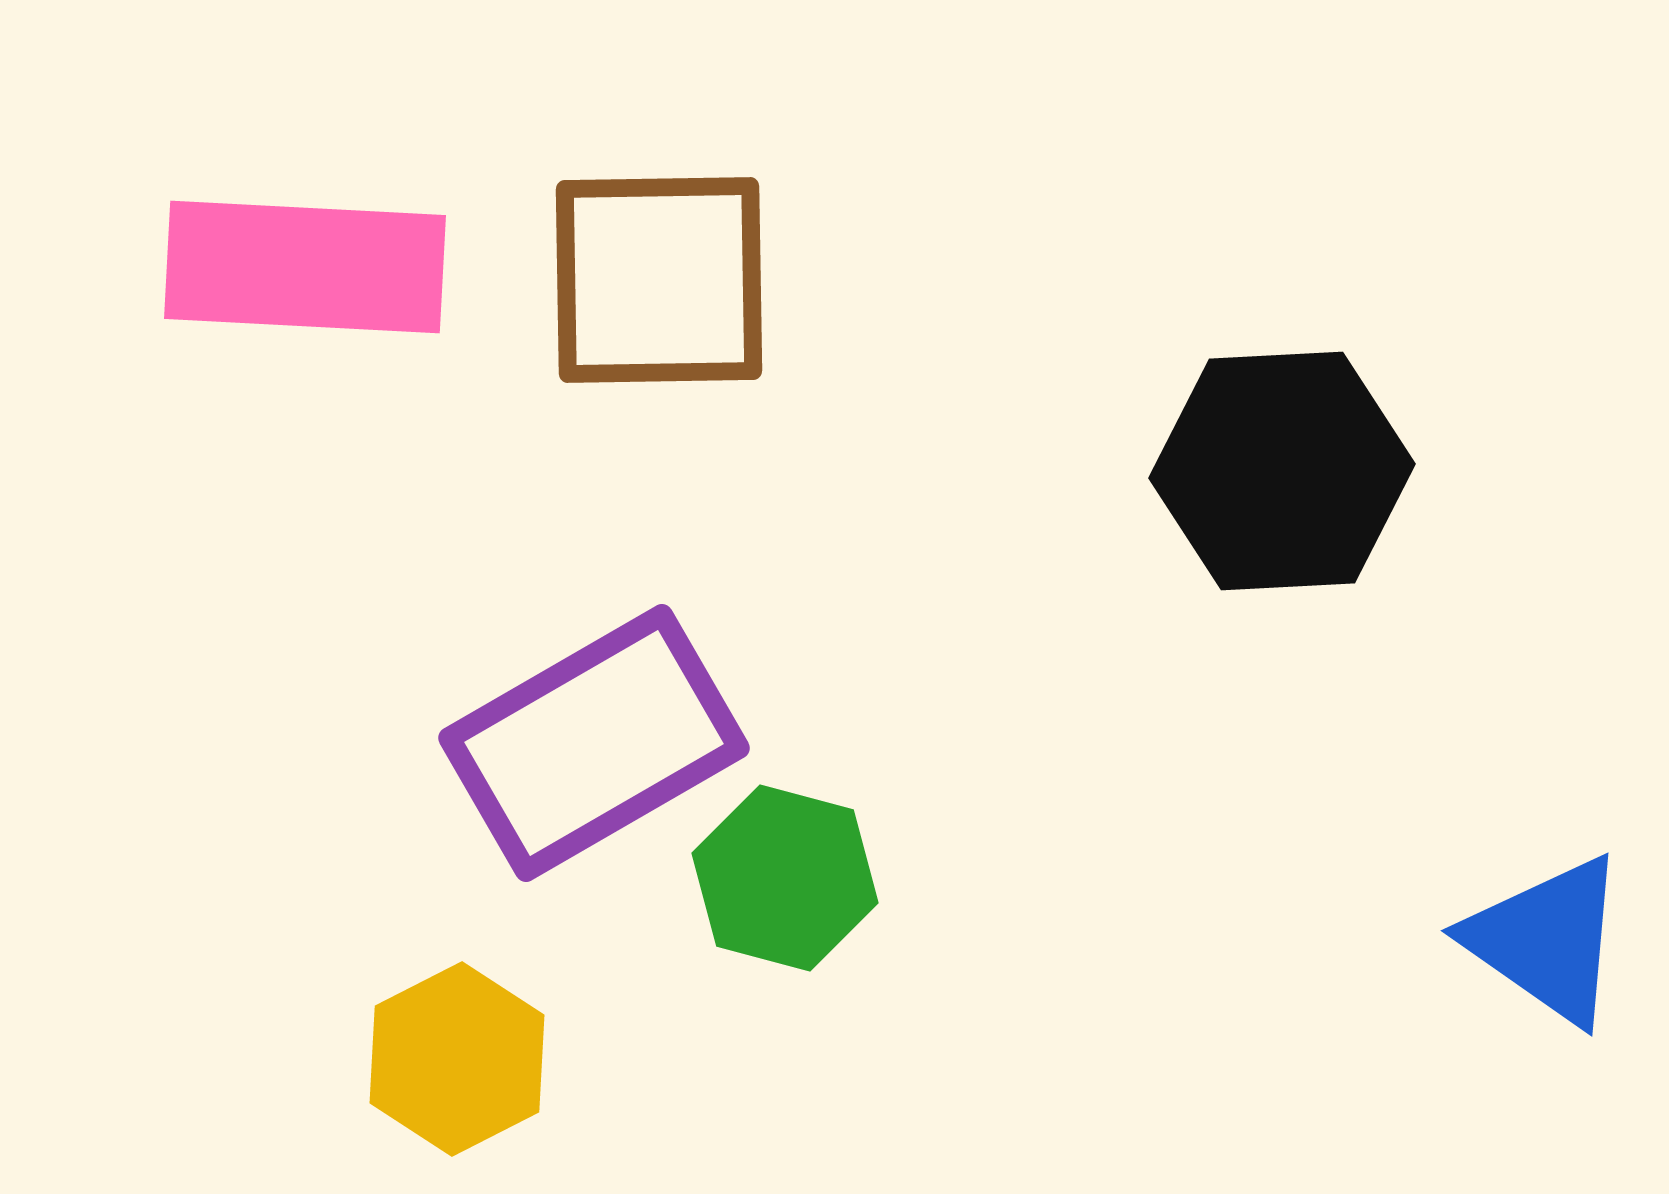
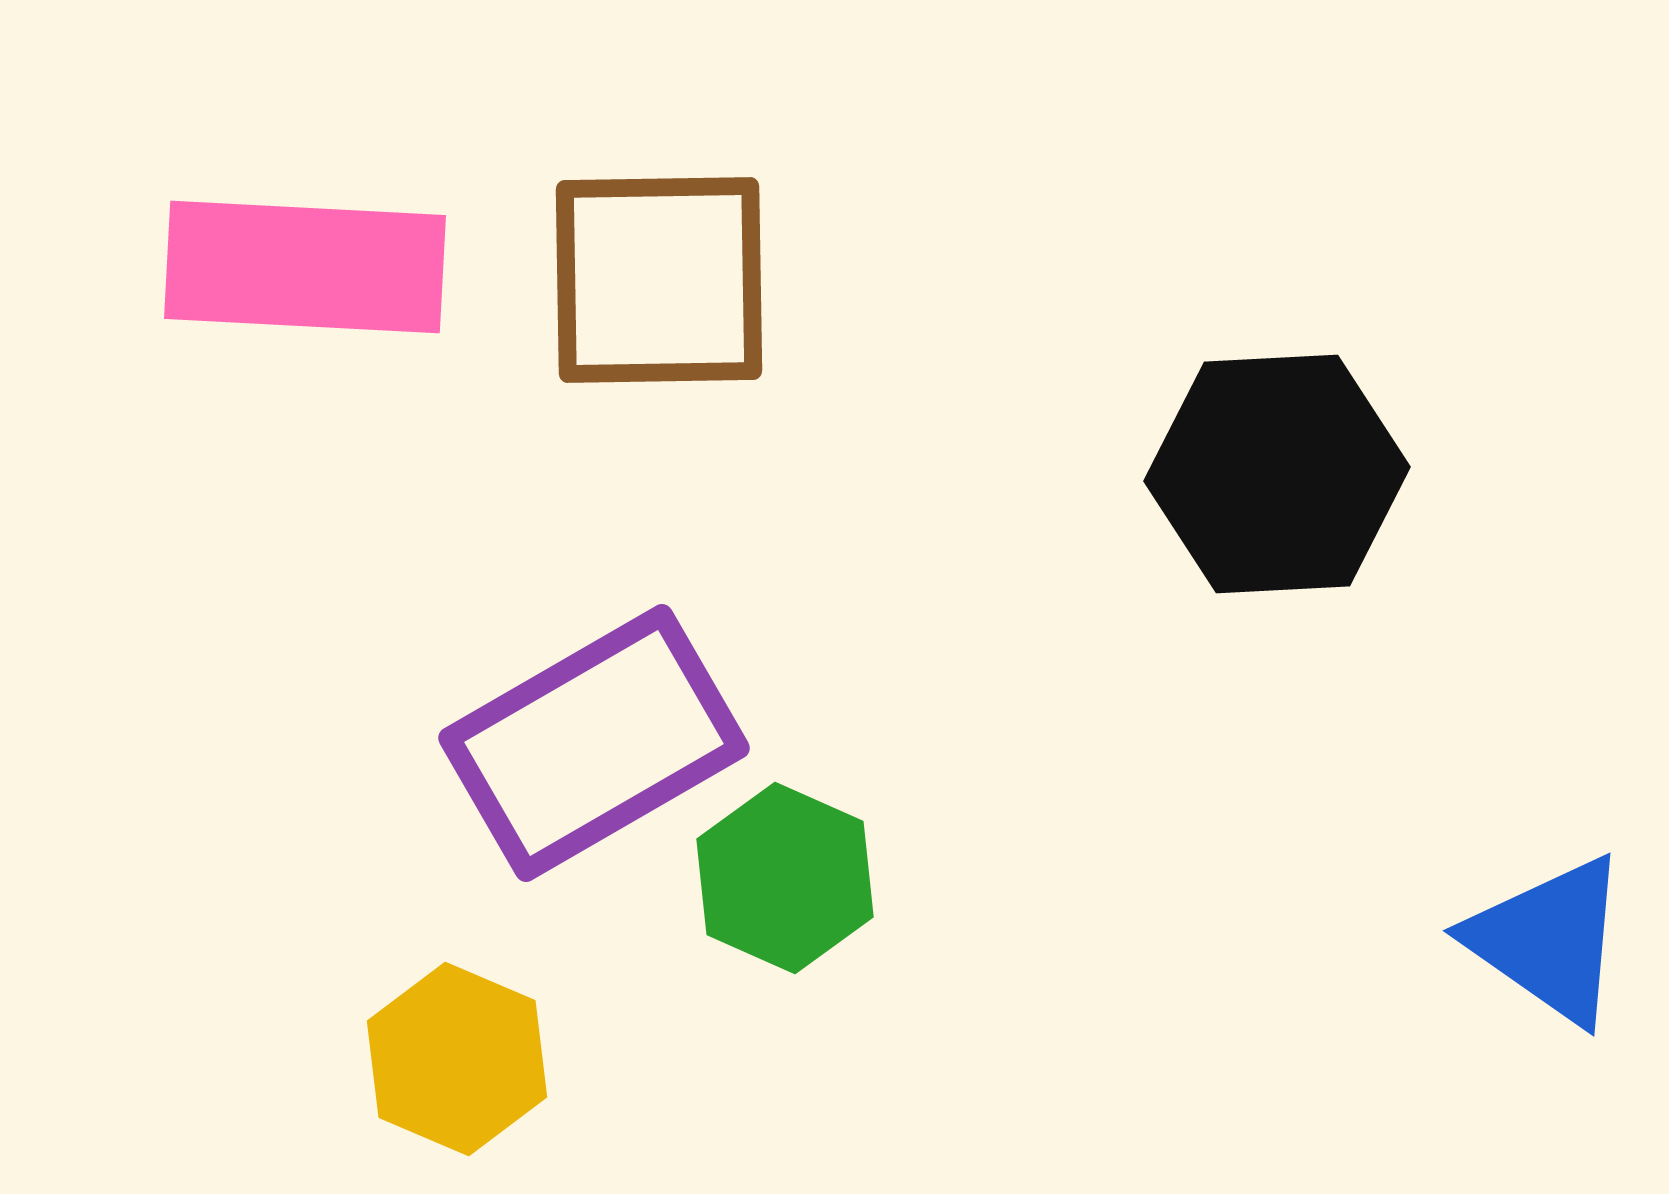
black hexagon: moved 5 px left, 3 px down
green hexagon: rotated 9 degrees clockwise
blue triangle: moved 2 px right
yellow hexagon: rotated 10 degrees counterclockwise
